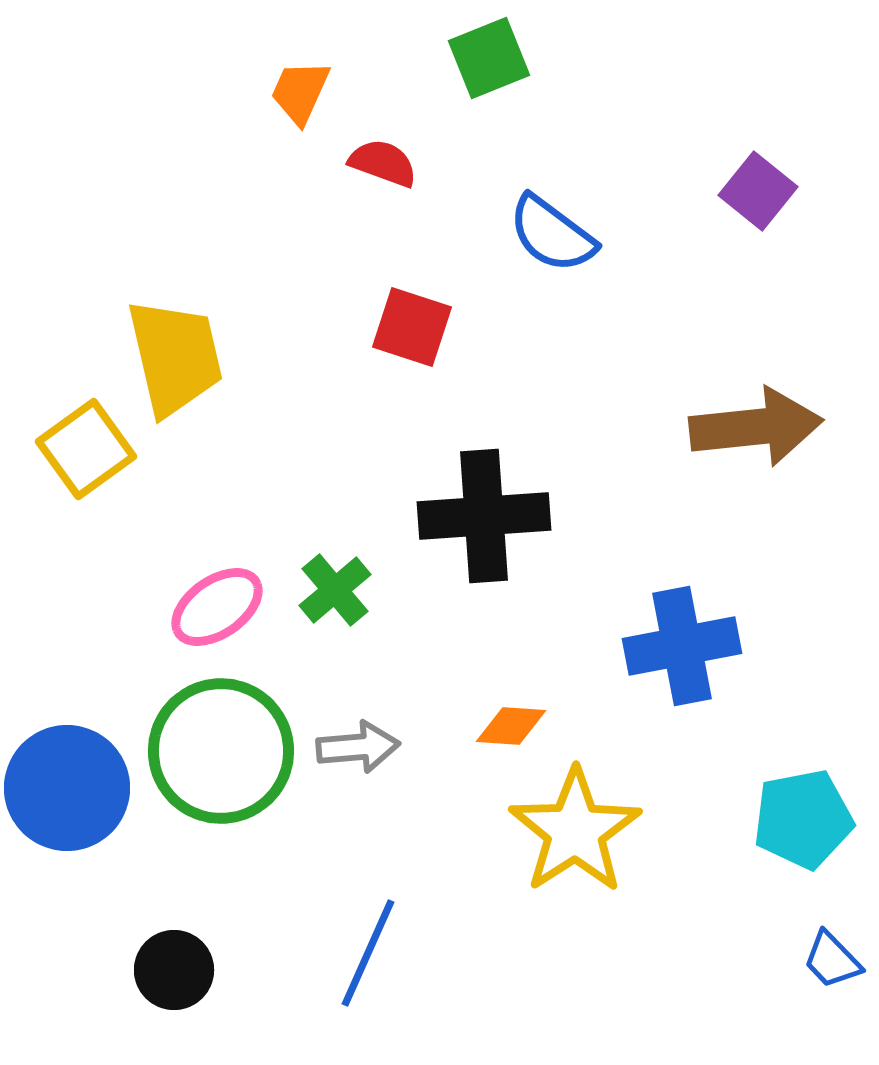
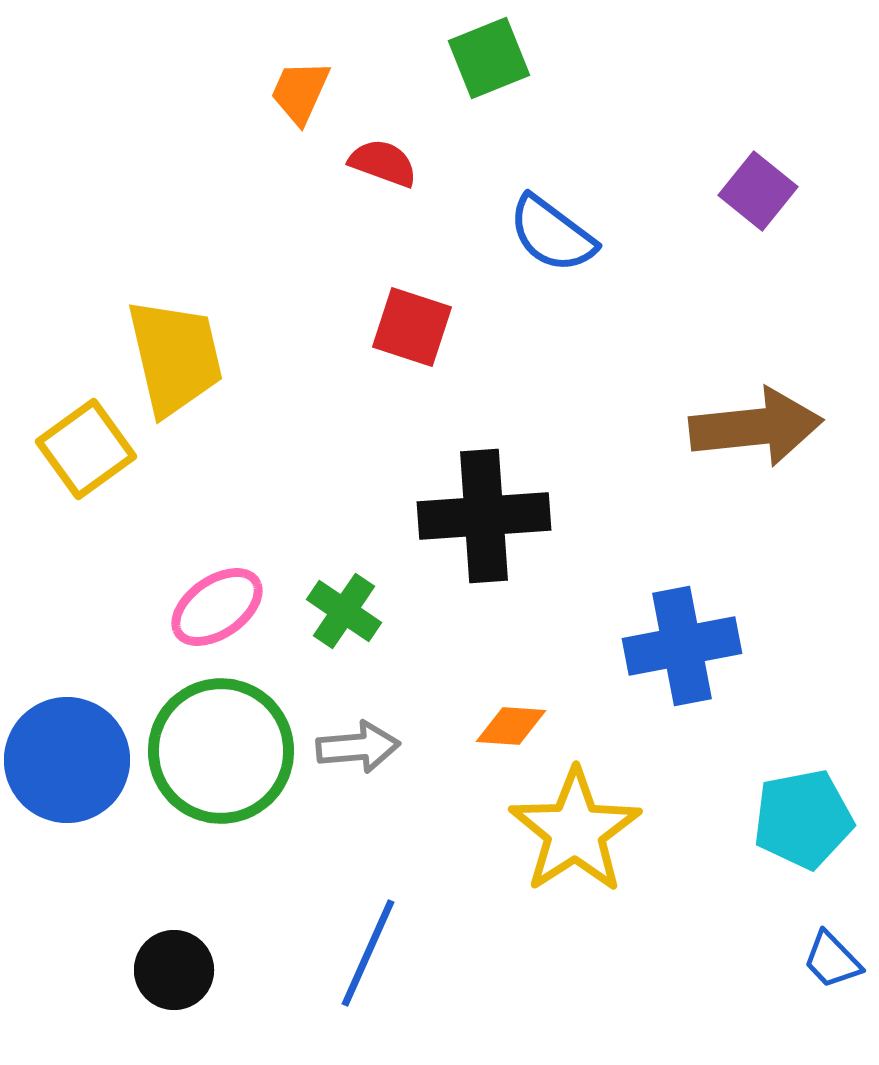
green cross: moved 9 px right, 21 px down; rotated 16 degrees counterclockwise
blue circle: moved 28 px up
